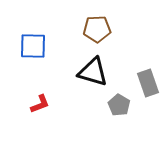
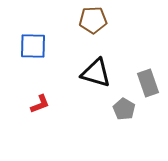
brown pentagon: moved 4 px left, 9 px up
black triangle: moved 3 px right, 1 px down
gray pentagon: moved 5 px right, 4 px down
